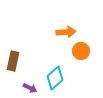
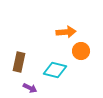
brown rectangle: moved 6 px right, 1 px down
cyan diamond: moved 8 px up; rotated 55 degrees clockwise
